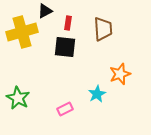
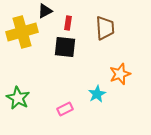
brown trapezoid: moved 2 px right, 1 px up
